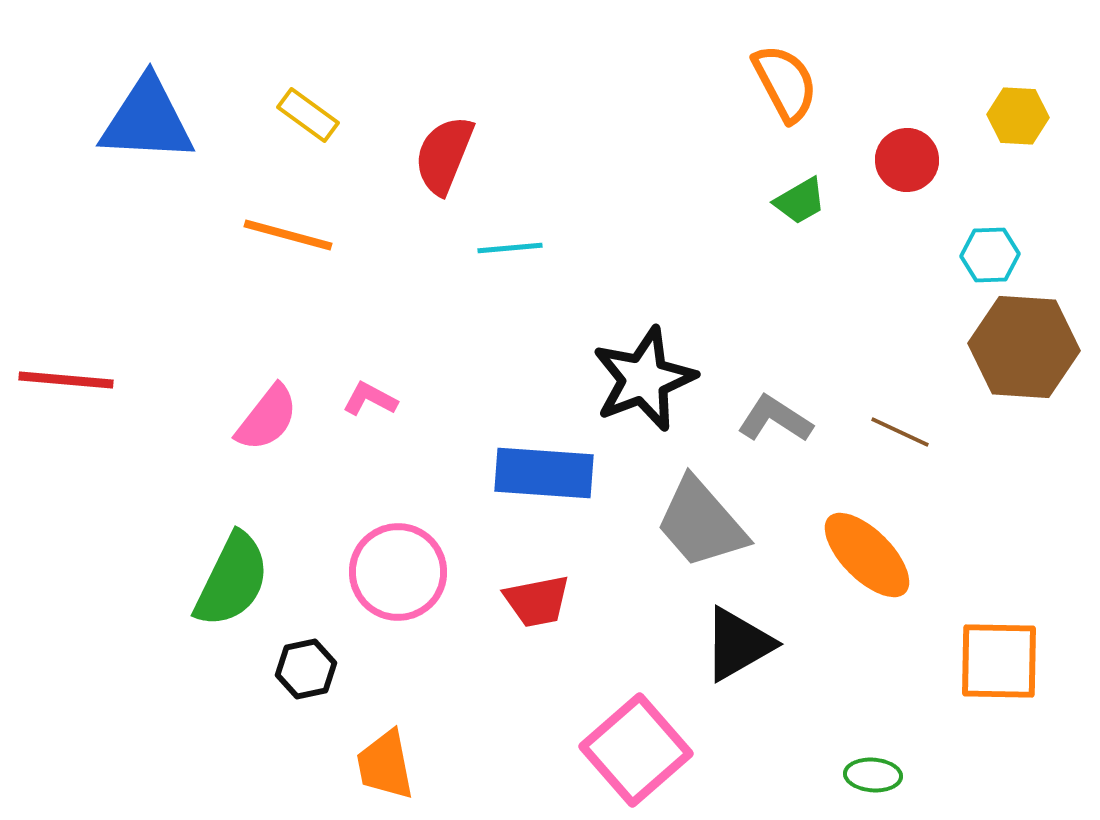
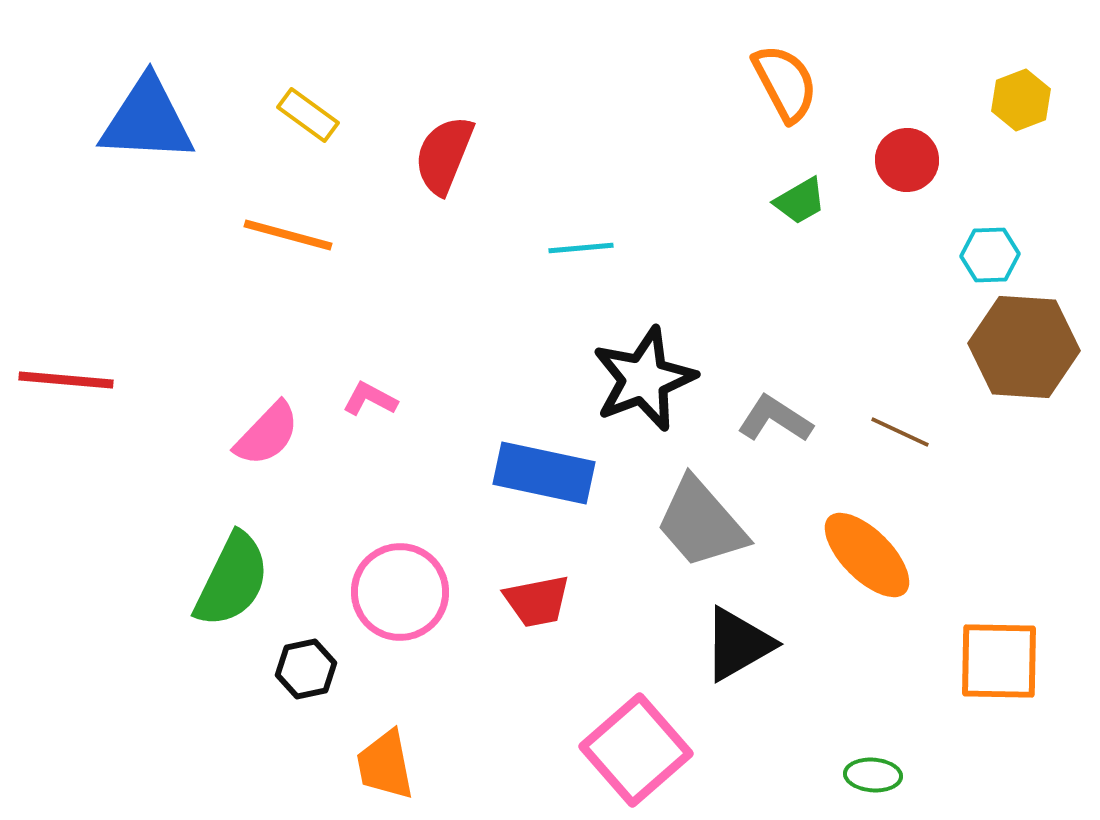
yellow hexagon: moved 3 px right, 16 px up; rotated 24 degrees counterclockwise
cyan line: moved 71 px right
pink semicircle: moved 16 px down; rotated 6 degrees clockwise
blue rectangle: rotated 8 degrees clockwise
pink circle: moved 2 px right, 20 px down
